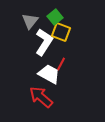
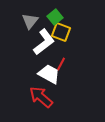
white L-shape: rotated 20 degrees clockwise
